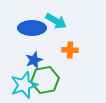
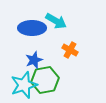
orange cross: rotated 28 degrees clockwise
